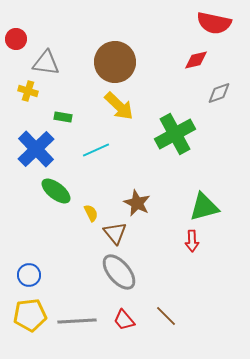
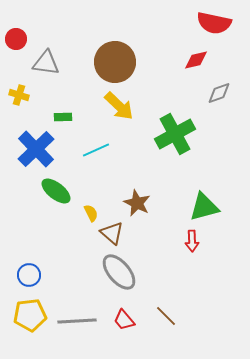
yellow cross: moved 9 px left, 4 px down
green rectangle: rotated 12 degrees counterclockwise
brown triangle: moved 3 px left; rotated 10 degrees counterclockwise
